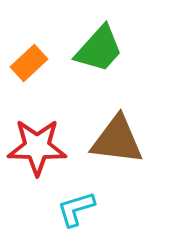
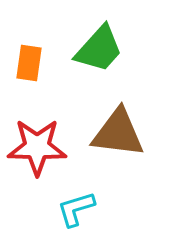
orange rectangle: rotated 39 degrees counterclockwise
brown triangle: moved 1 px right, 7 px up
